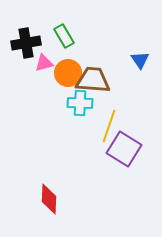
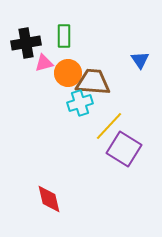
green rectangle: rotated 30 degrees clockwise
brown trapezoid: moved 2 px down
cyan cross: rotated 20 degrees counterclockwise
yellow line: rotated 24 degrees clockwise
red diamond: rotated 16 degrees counterclockwise
